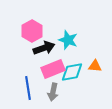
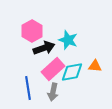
pink rectangle: rotated 20 degrees counterclockwise
